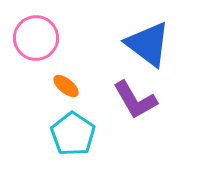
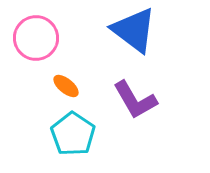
blue triangle: moved 14 px left, 14 px up
